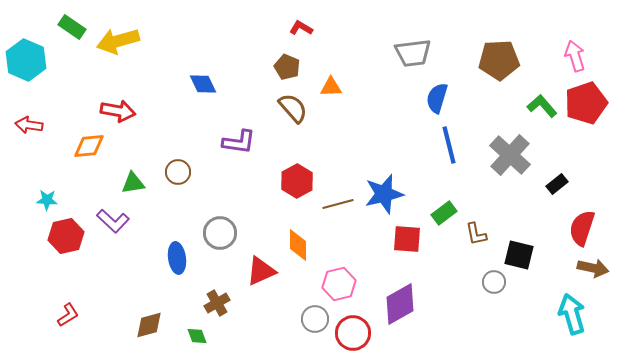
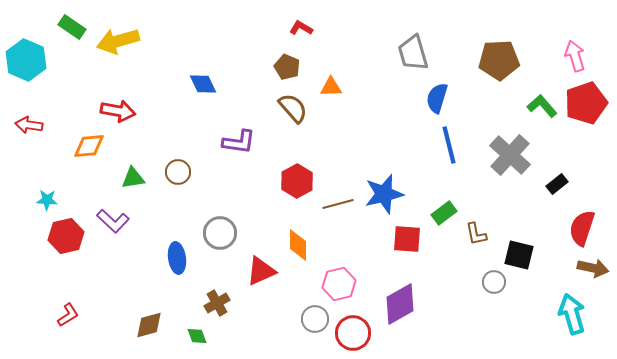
gray trapezoid at (413, 53): rotated 81 degrees clockwise
green triangle at (133, 183): moved 5 px up
